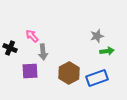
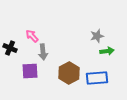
blue rectangle: rotated 15 degrees clockwise
